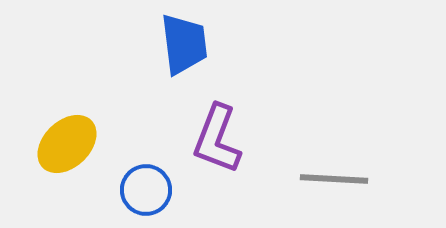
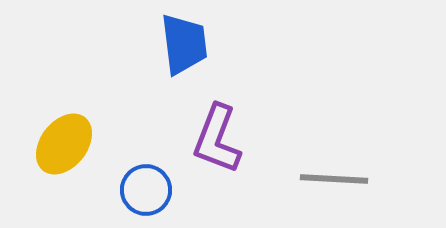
yellow ellipse: moved 3 px left; rotated 8 degrees counterclockwise
